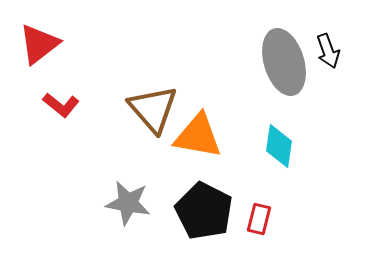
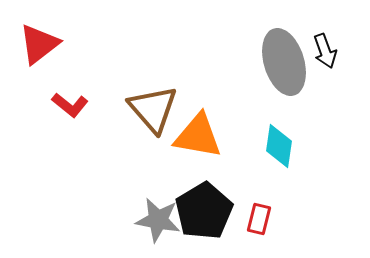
black arrow: moved 3 px left
red L-shape: moved 9 px right
gray star: moved 30 px right, 17 px down
black pentagon: rotated 14 degrees clockwise
